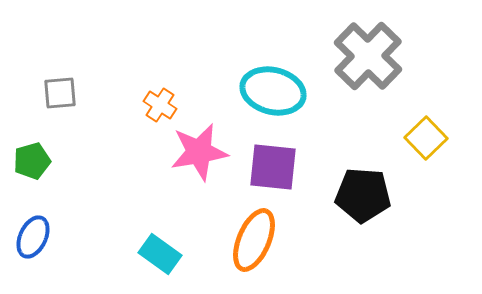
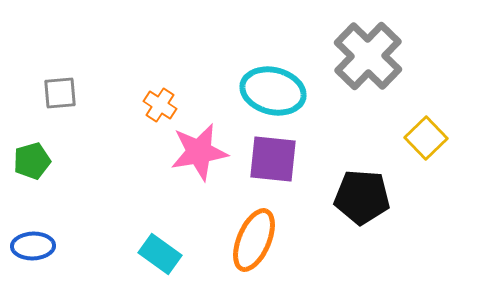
purple square: moved 8 px up
black pentagon: moved 1 px left, 2 px down
blue ellipse: moved 9 px down; rotated 63 degrees clockwise
